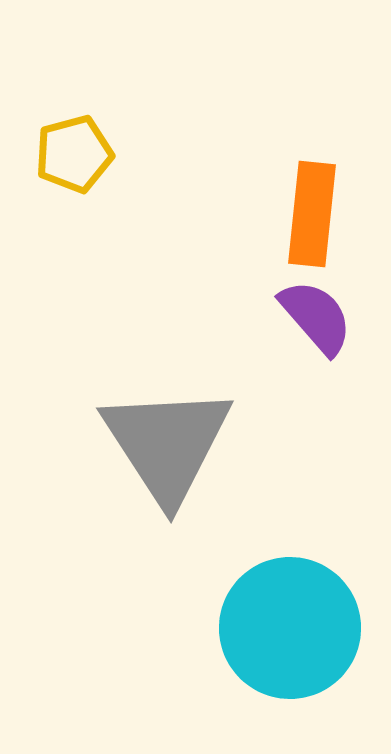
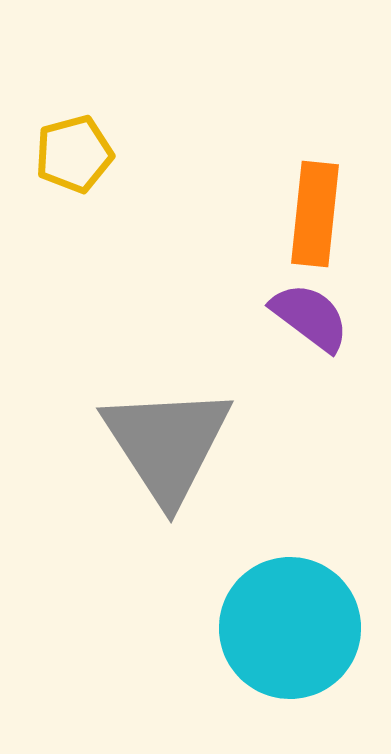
orange rectangle: moved 3 px right
purple semicircle: moved 6 px left; rotated 12 degrees counterclockwise
